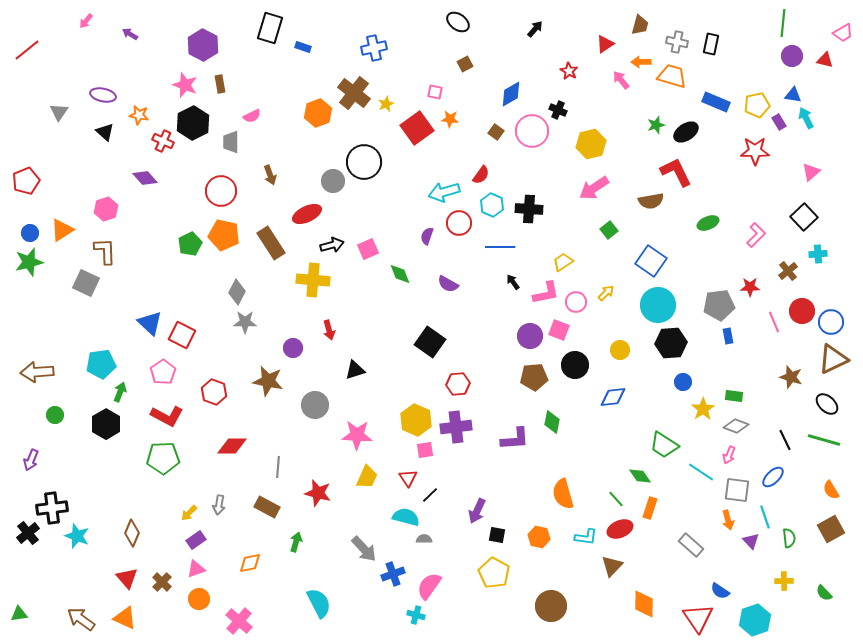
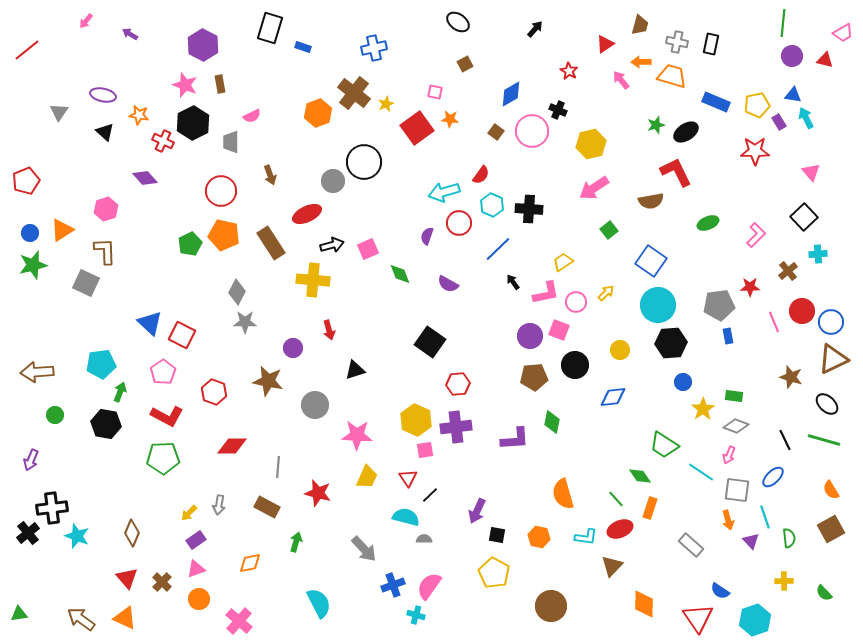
pink triangle at (811, 172): rotated 30 degrees counterclockwise
blue line at (500, 247): moved 2 px left, 2 px down; rotated 44 degrees counterclockwise
green star at (29, 262): moved 4 px right, 3 px down
black hexagon at (106, 424): rotated 20 degrees counterclockwise
blue cross at (393, 574): moved 11 px down
